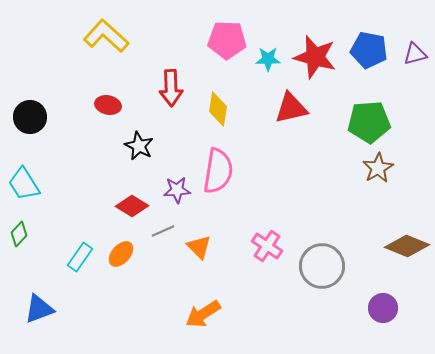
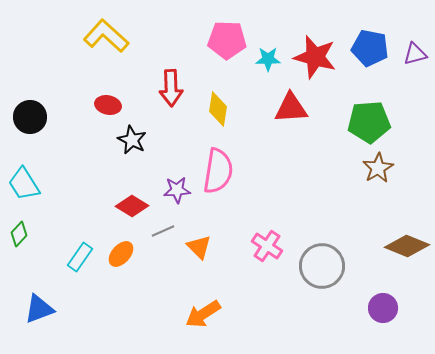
blue pentagon: moved 1 px right, 2 px up
red triangle: rotated 9 degrees clockwise
black star: moved 7 px left, 6 px up
